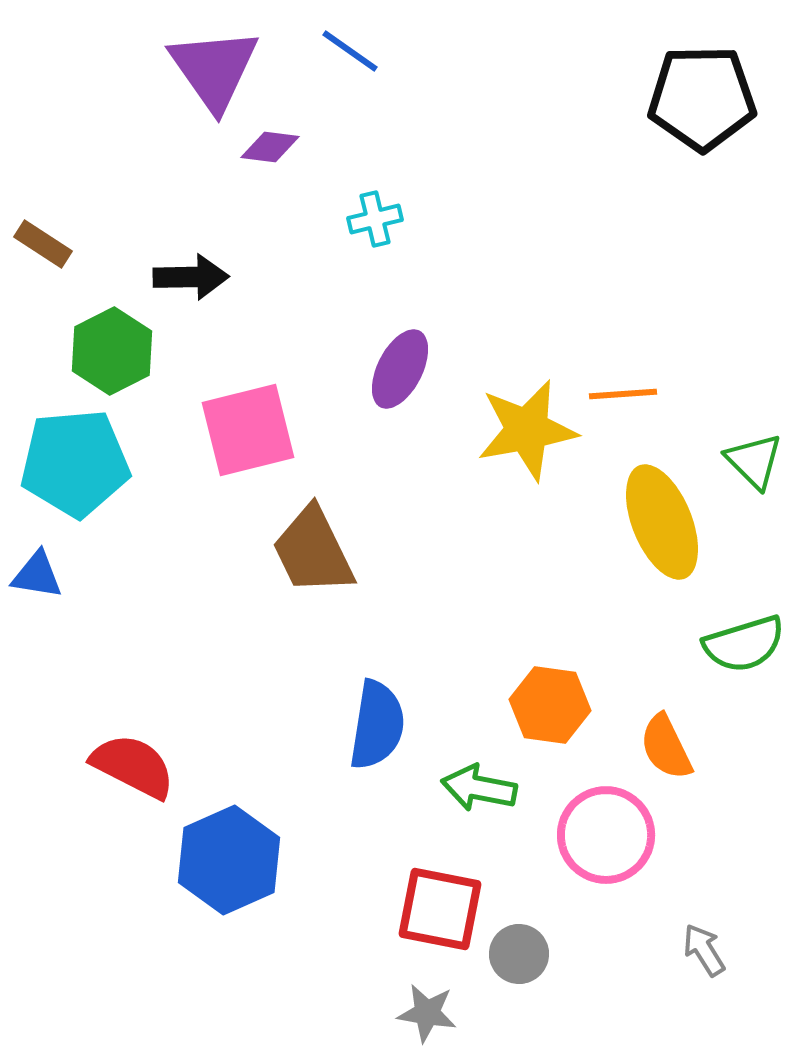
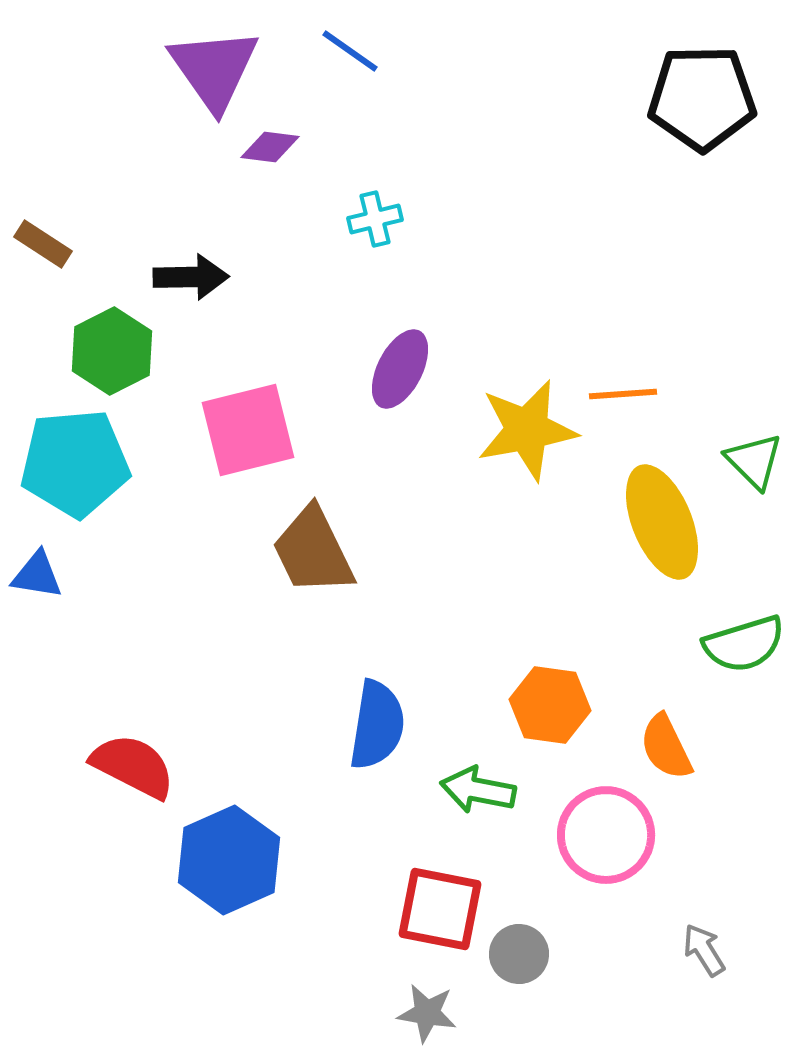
green arrow: moved 1 px left, 2 px down
